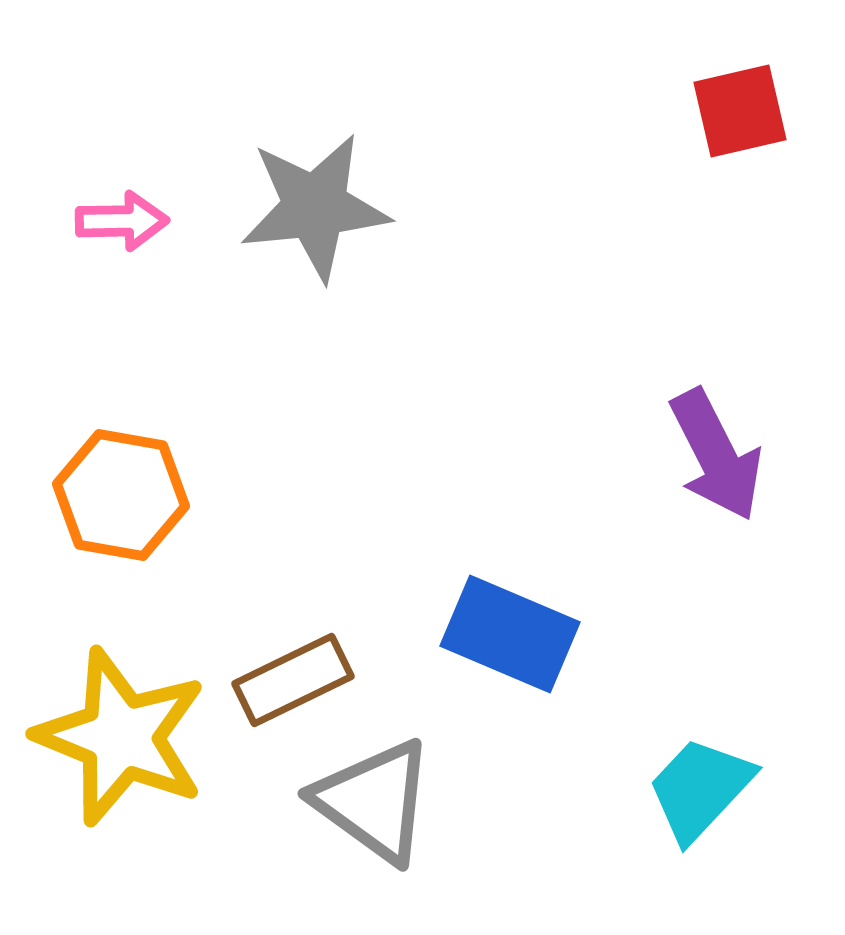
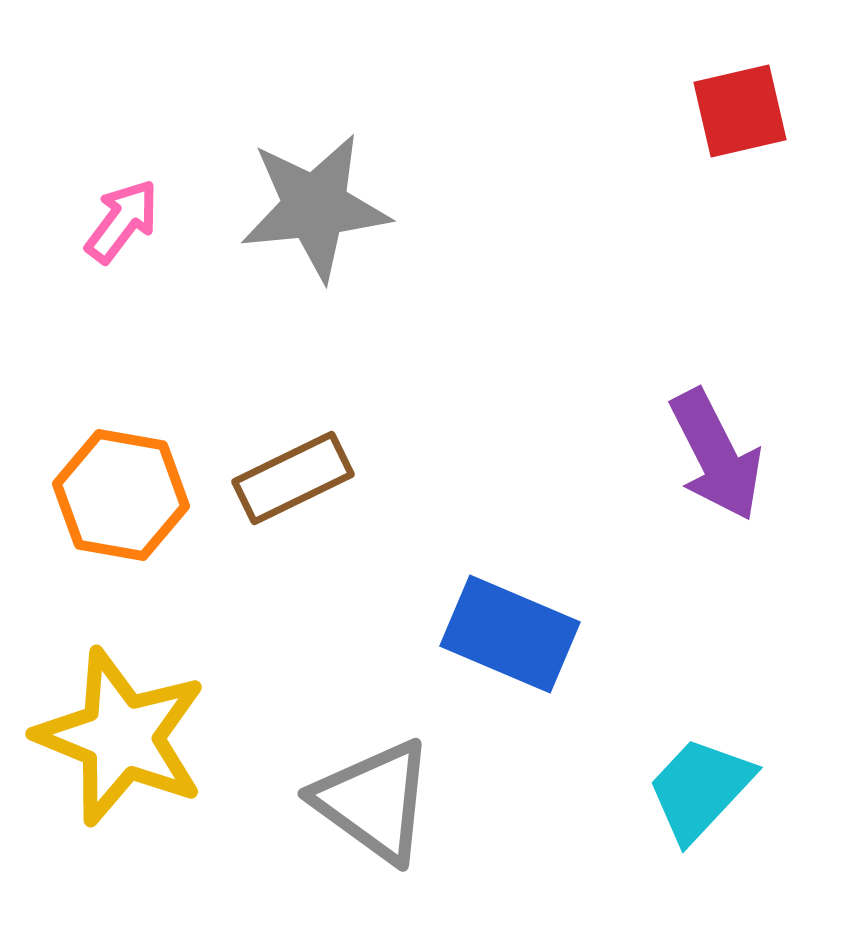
pink arrow: rotated 52 degrees counterclockwise
brown rectangle: moved 202 px up
